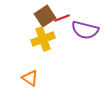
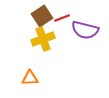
brown square: moved 3 px left
orange triangle: rotated 36 degrees counterclockwise
